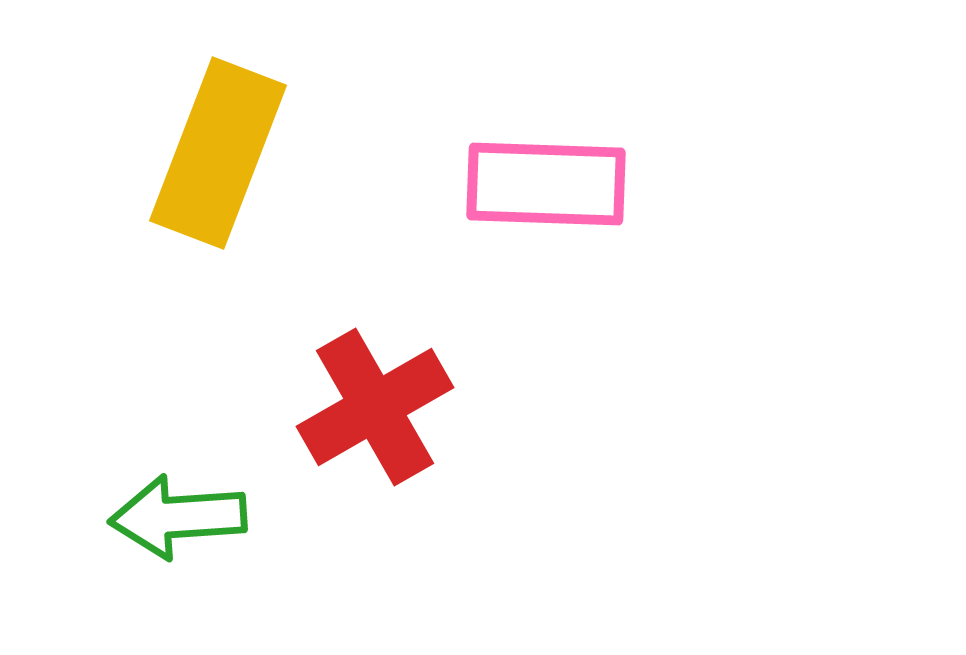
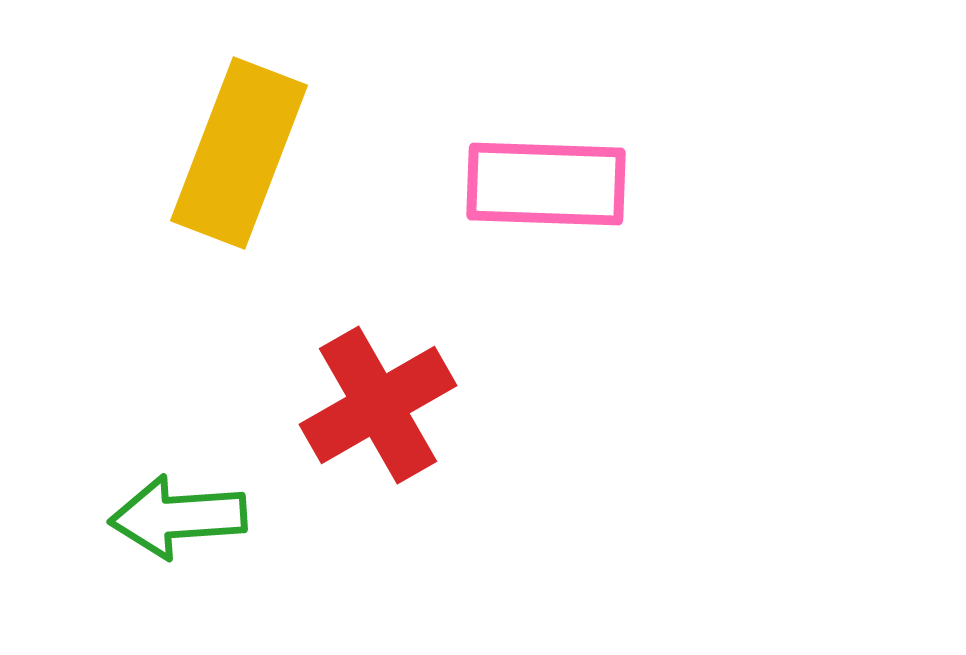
yellow rectangle: moved 21 px right
red cross: moved 3 px right, 2 px up
